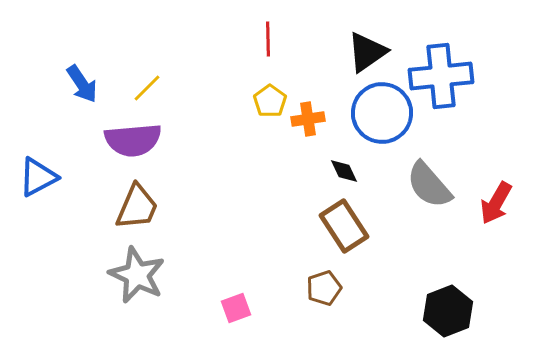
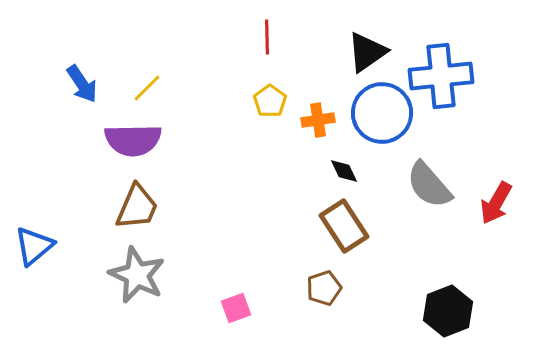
red line: moved 1 px left, 2 px up
orange cross: moved 10 px right, 1 px down
purple semicircle: rotated 4 degrees clockwise
blue triangle: moved 4 px left, 69 px down; rotated 12 degrees counterclockwise
